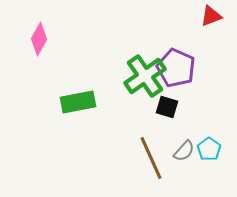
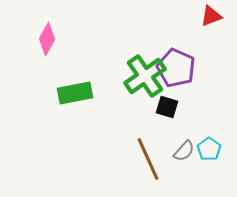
pink diamond: moved 8 px right
green rectangle: moved 3 px left, 9 px up
brown line: moved 3 px left, 1 px down
